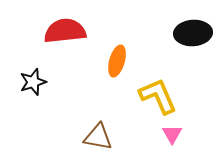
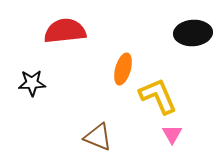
orange ellipse: moved 6 px right, 8 px down
black star: moved 1 px left, 1 px down; rotated 16 degrees clockwise
brown triangle: rotated 12 degrees clockwise
